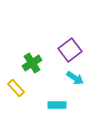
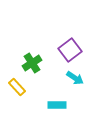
yellow rectangle: moved 1 px right, 1 px up
